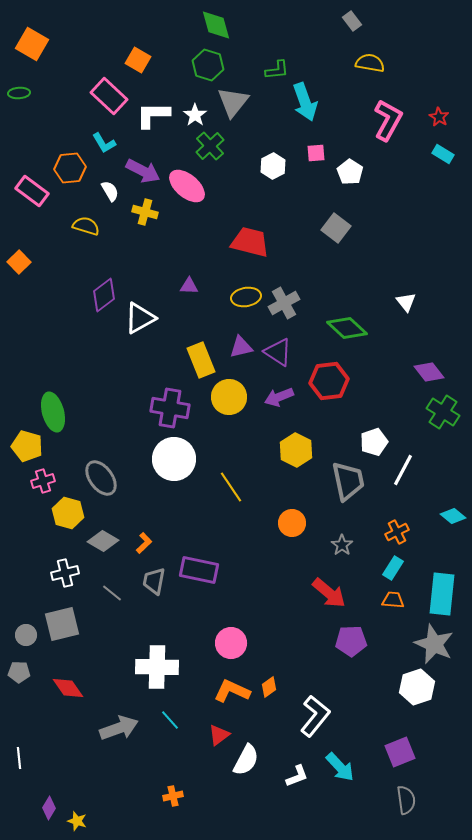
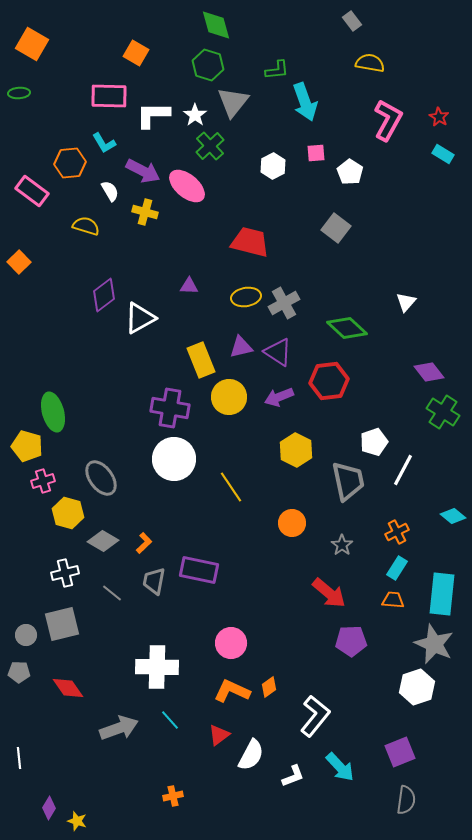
orange square at (138, 60): moved 2 px left, 7 px up
pink rectangle at (109, 96): rotated 42 degrees counterclockwise
orange hexagon at (70, 168): moved 5 px up
white triangle at (406, 302): rotated 20 degrees clockwise
cyan rectangle at (393, 568): moved 4 px right
white semicircle at (246, 760): moved 5 px right, 5 px up
white L-shape at (297, 776): moved 4 px left
gray semicircle at (406, 800): rotated 16 degrees clockwise
